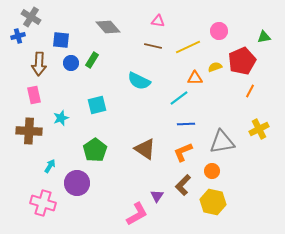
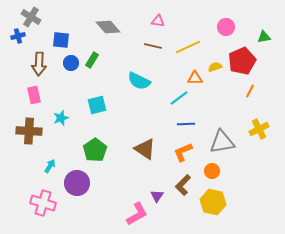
pink circle: moved 7 px right, 4 px up
